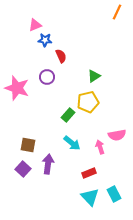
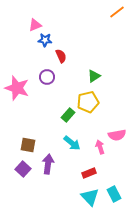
orange line: rotated 28 degrees clockwise
